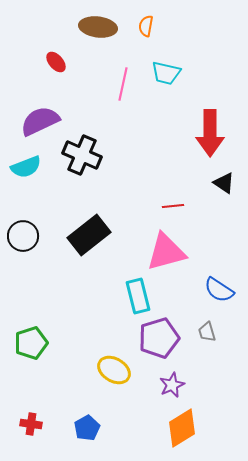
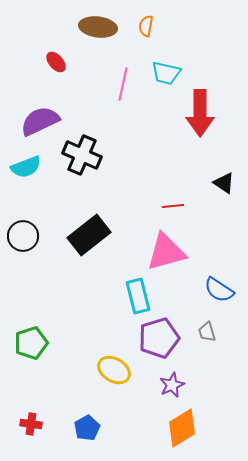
red arrow: moved 10 px left, 20 px up
